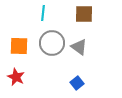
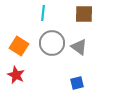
orange square: rotated 30 degrees clockwise
red star: moved 2 px up
blue square: rotated 24 degrees clockwise
